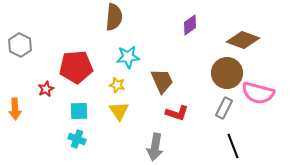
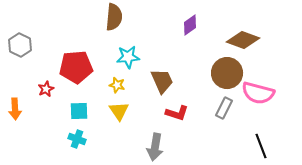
black line: moved 28 px right
